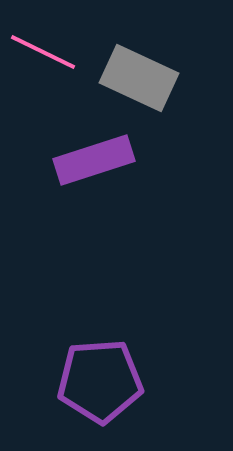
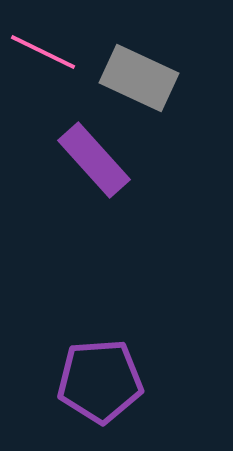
purple rectangle: rotated 66 degrees clockwise
